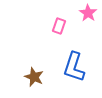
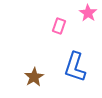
blue L-shape: moved 1 px right
brown star: rotated 18 degrees clockwise
